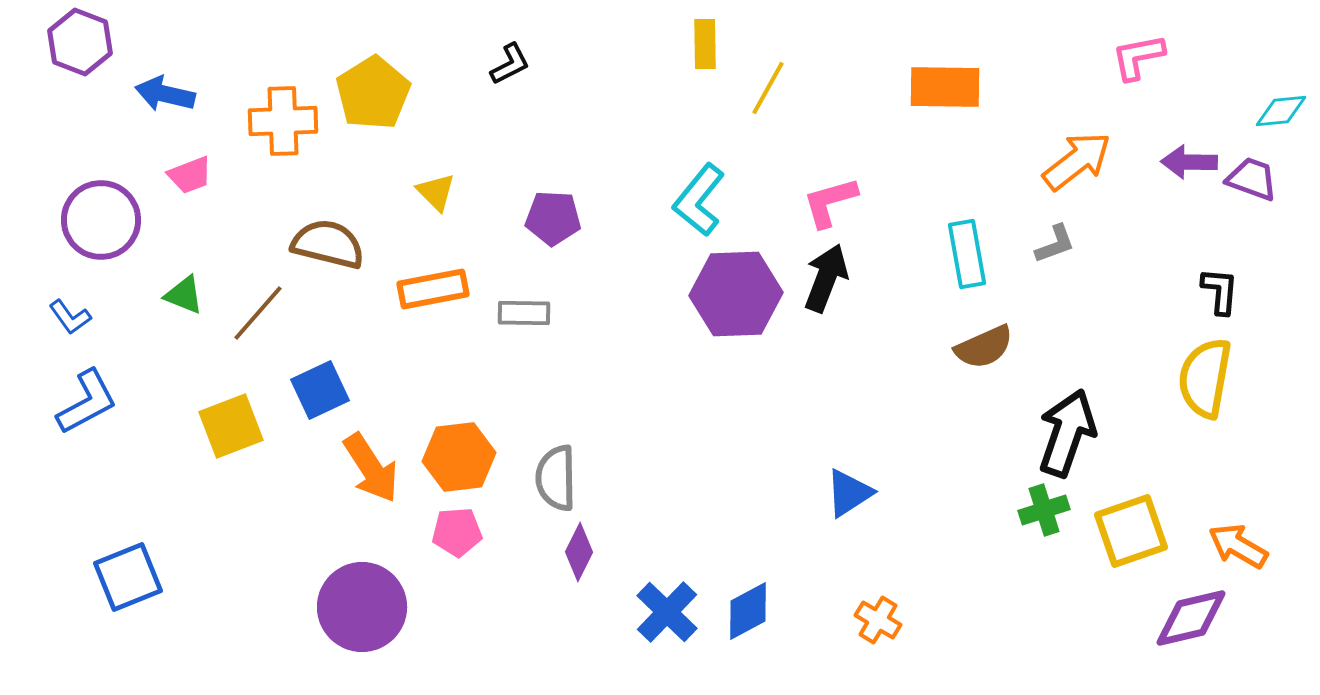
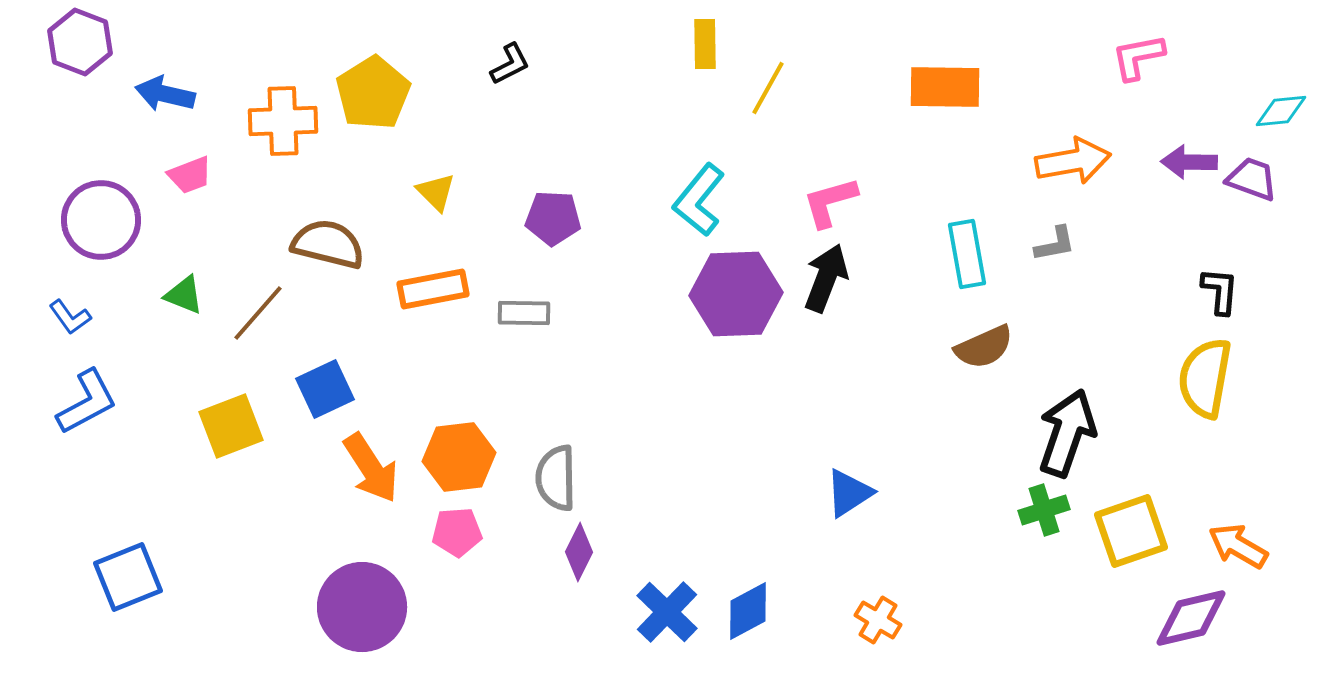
orange arrow at (1077, 161): moved 4 px left; rotated 28 degrees clockwise
gray L-shape at (1055, 244): rotated 9 degrees clockwise
blue square at (320, 390): moved 5 px right, 1 px up
